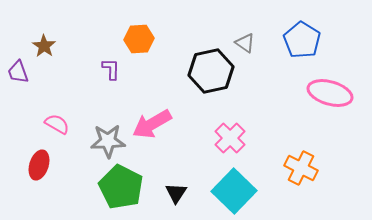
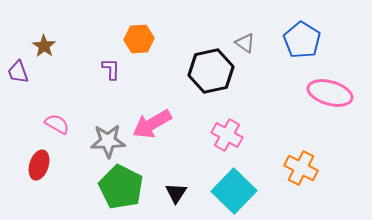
pink cross: moved 3 px left, 3 px up; rotated 16 degrees counterclockwise
